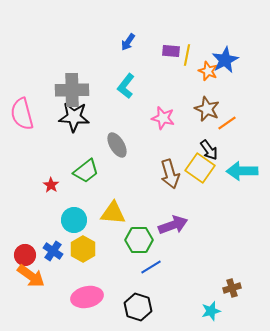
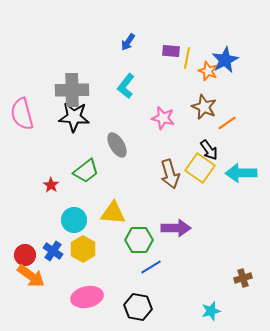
yellow line: moved 3 px down
brown star: moved 3 px left, 2 px up
cyan arrow: moved 1 px left, 2 px down
purple arrow: moved 3 px right, 3 px down; rotated 20 degrees clockwise
brown cross: moved 11 px right, 10 px up
black hexagon: rotated 8 degrees counterclockwise
